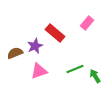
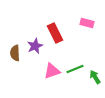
pink rectangle: rotated 64 degrees clockwise
red rectangle: rotated 24 degrees clockwise
brown semicircle: rotated 70 degrees counterclockwise
pink triangle: moved 13 px right
green arrow: moved 1 px down
